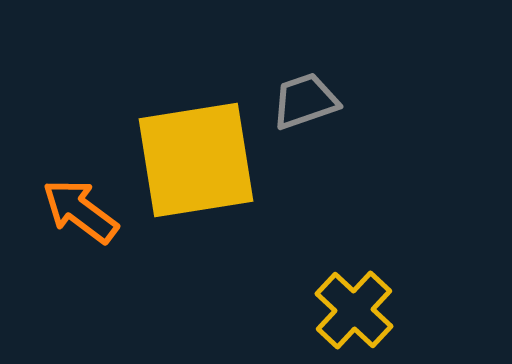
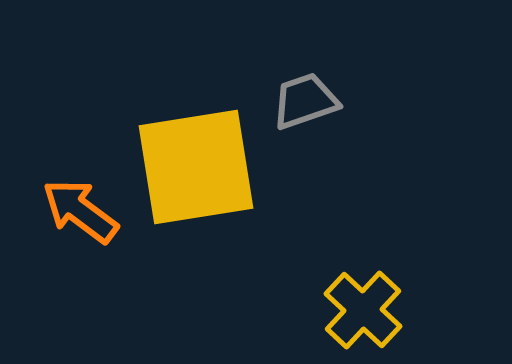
yellow square: moved 7 px down
yellow cross: moved 9 px right
